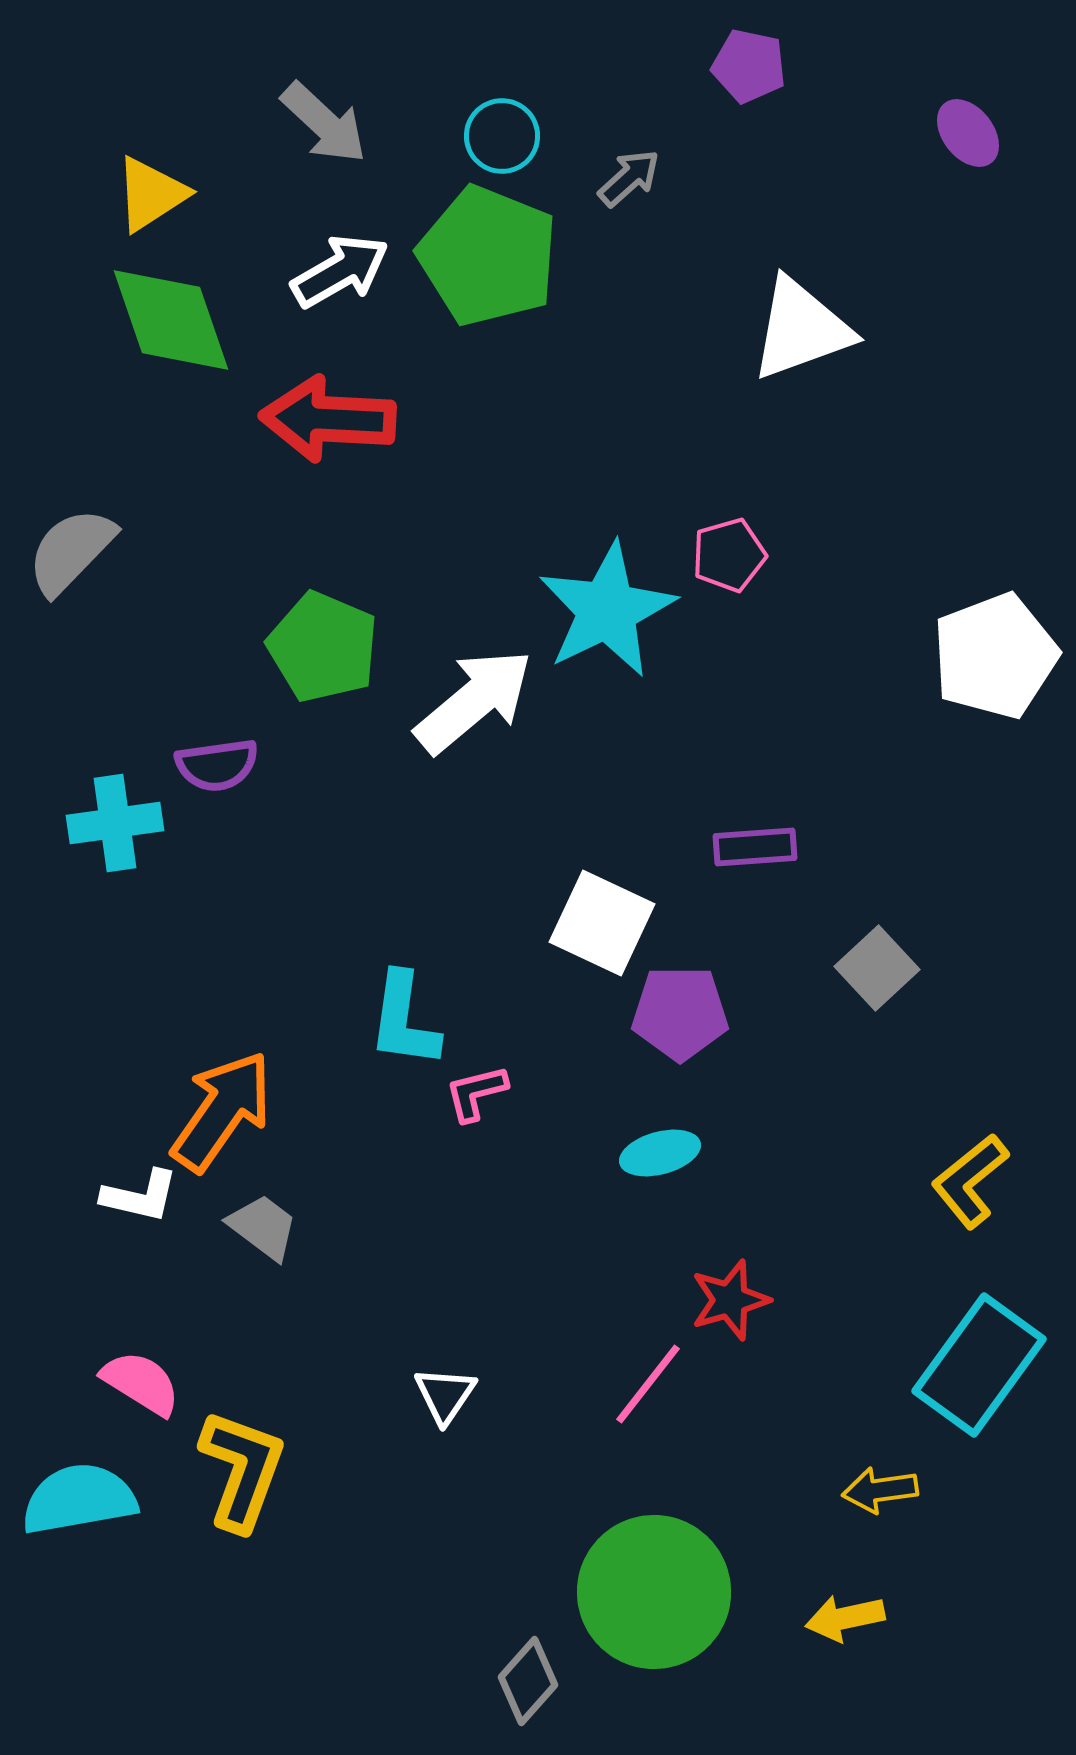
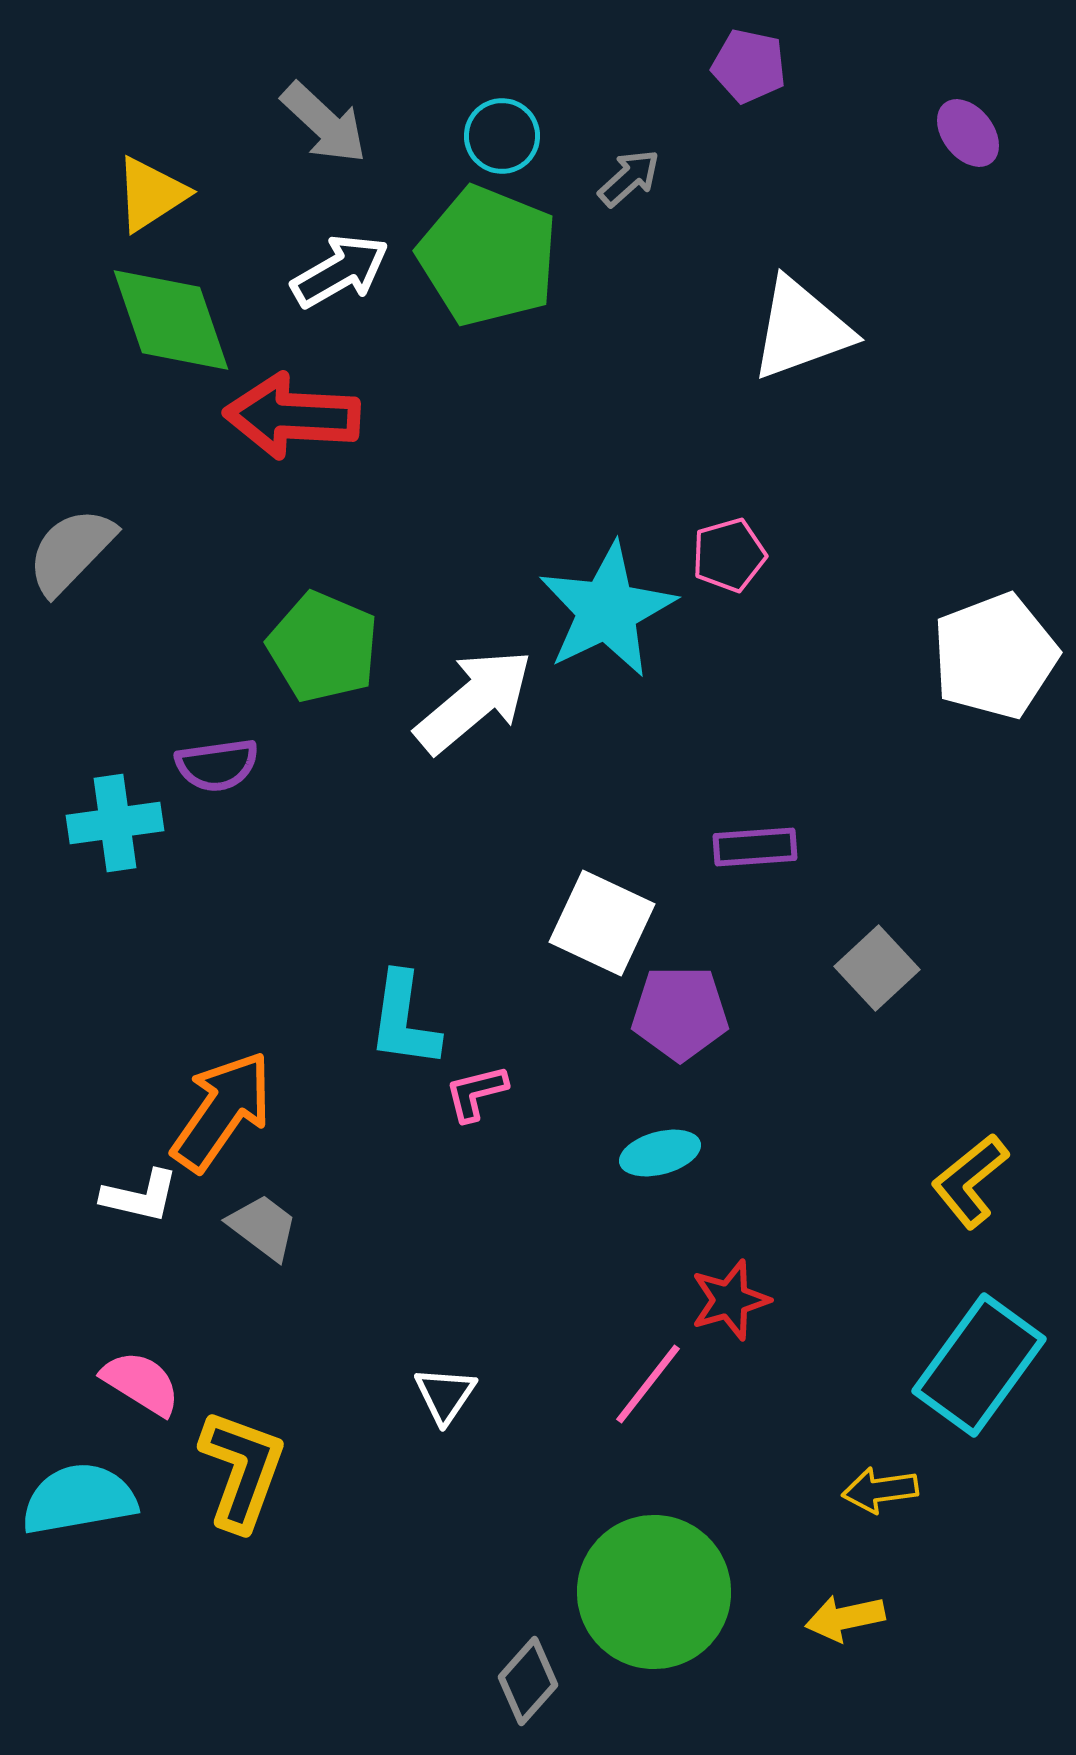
red arrow at (328, 419): moved 36 px left, 3 px up
